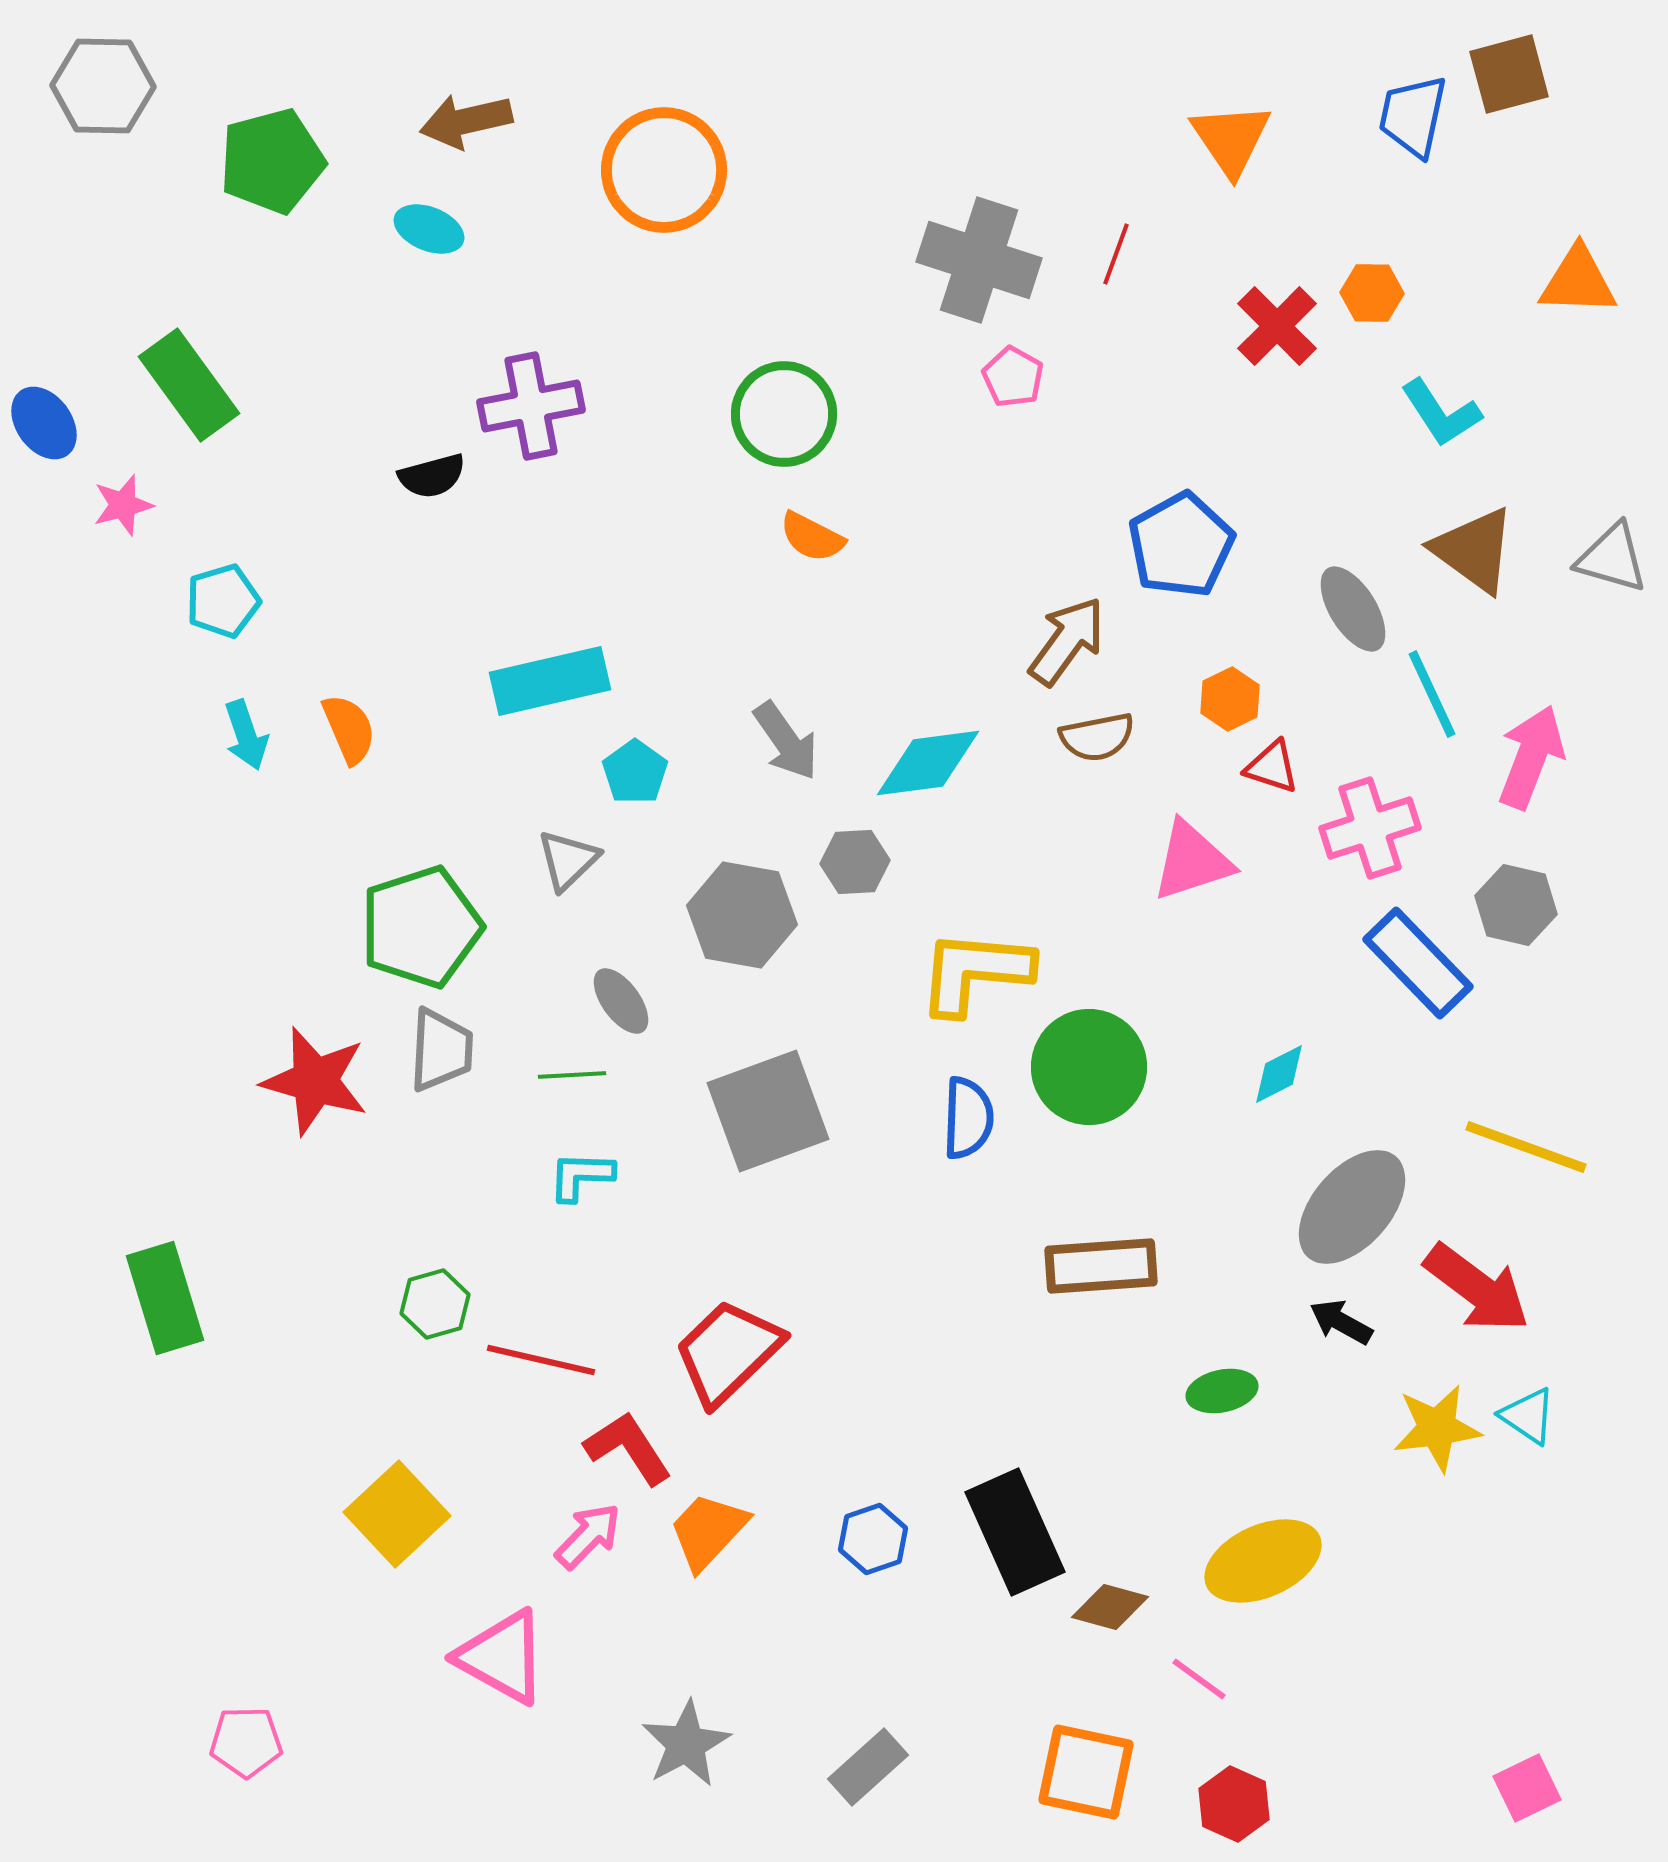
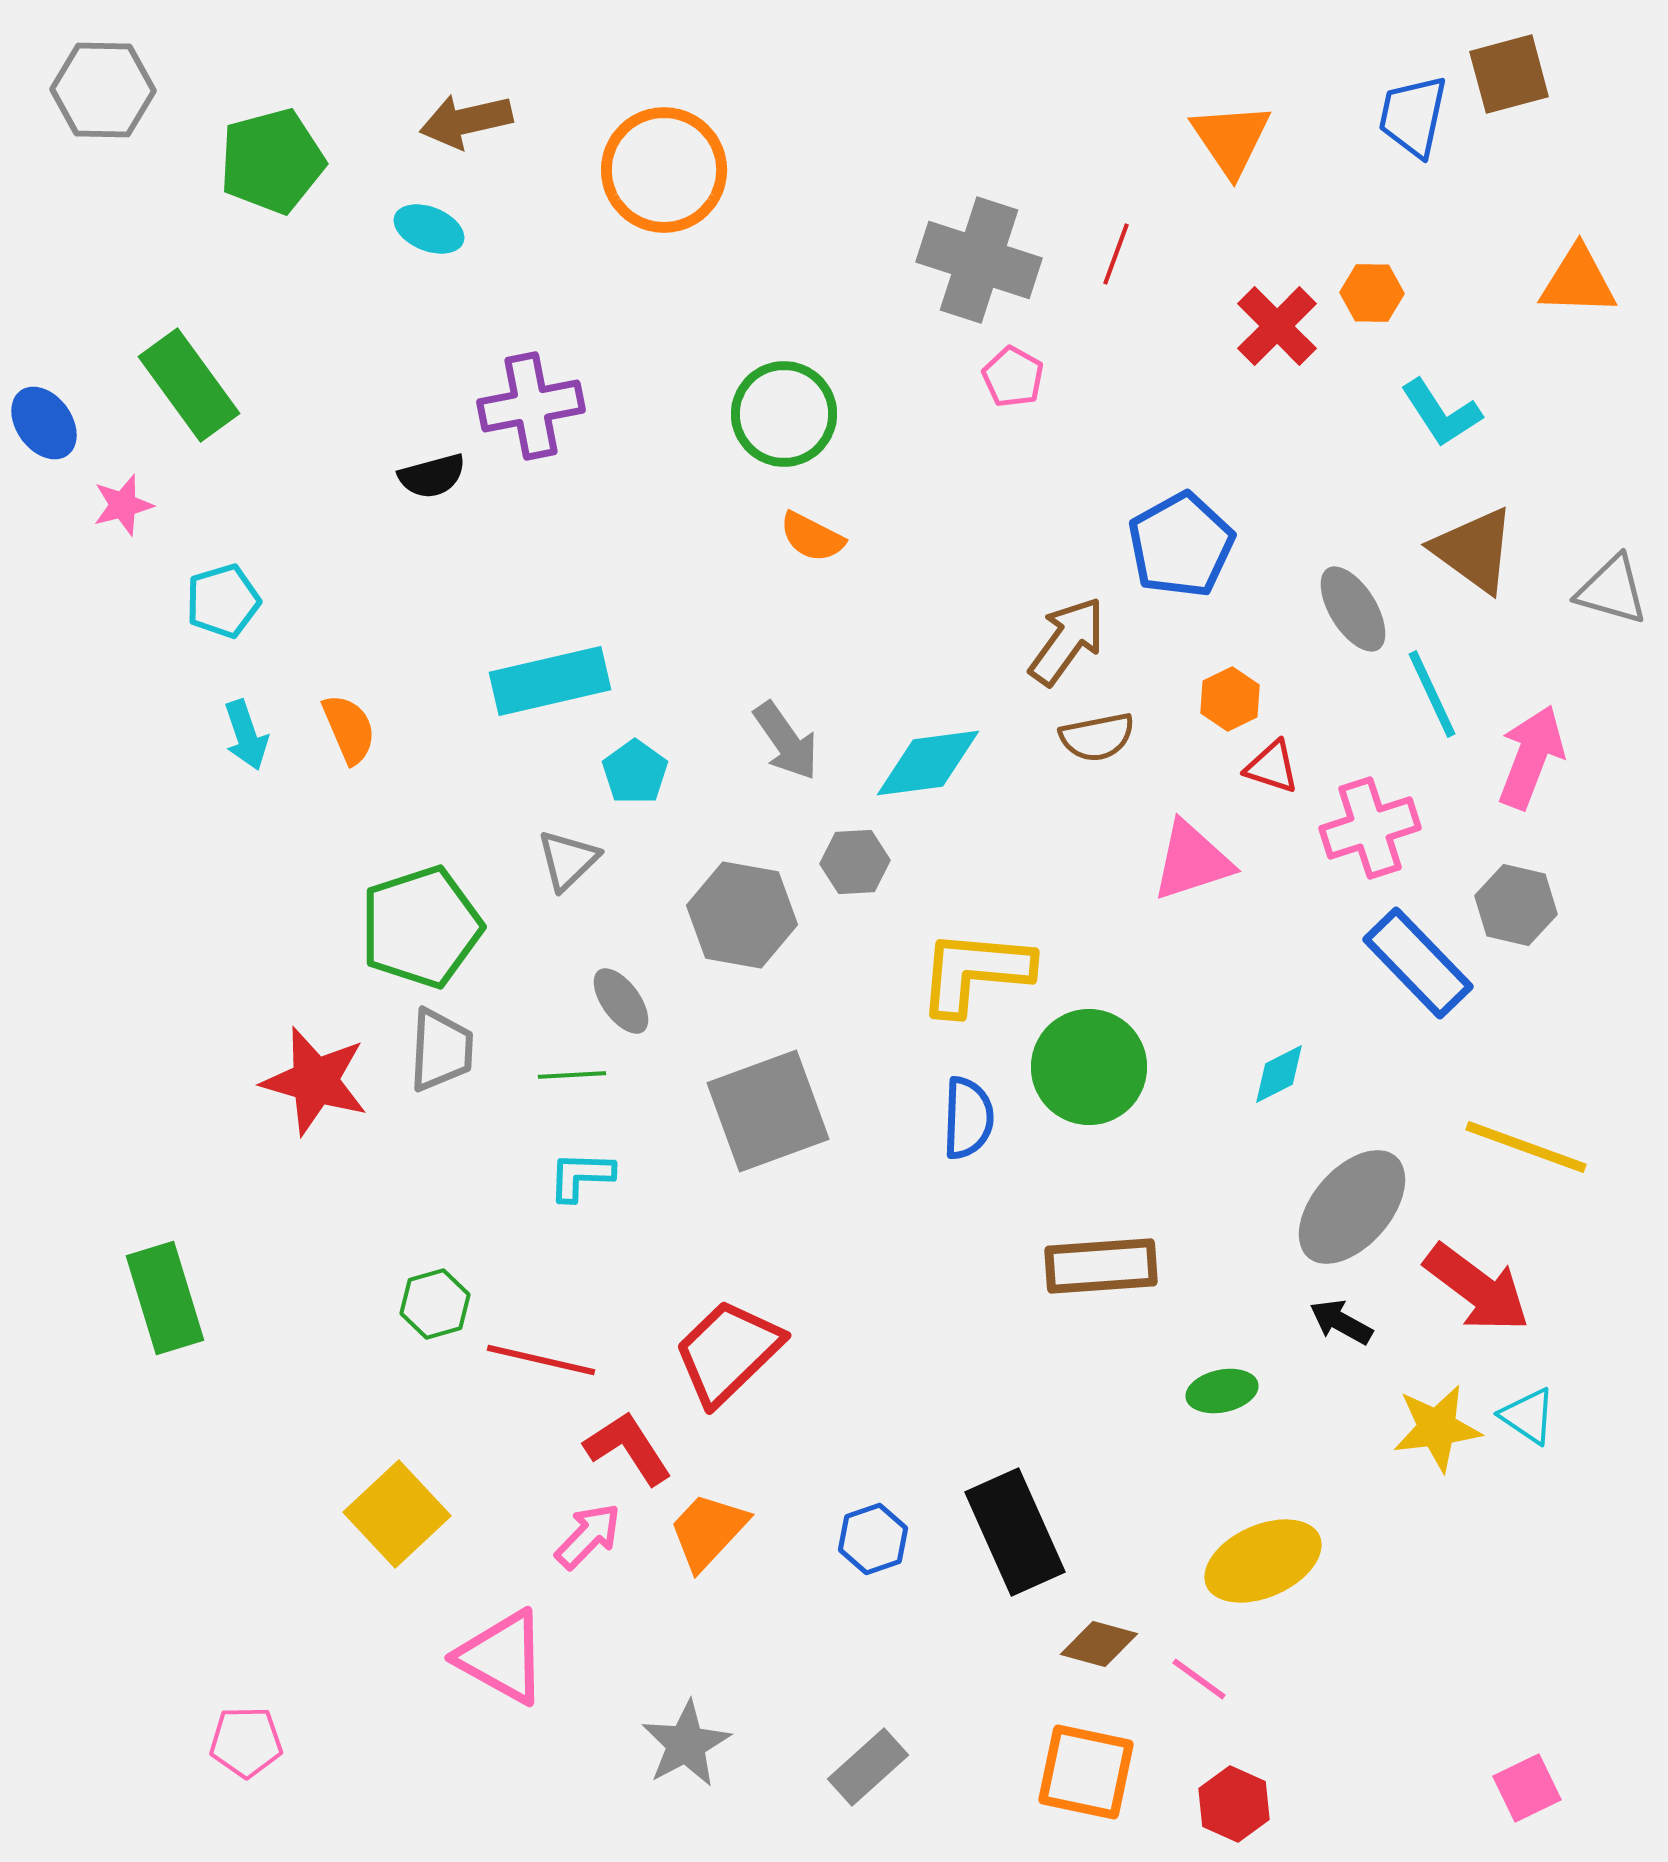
gray hexagon at (103, 86): moved 4 px down
gray triangle at (1612, 558): moved 32 px down
brown diamond at (1110, 1607): moved 11 px left, 37 px down
